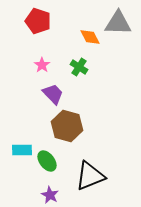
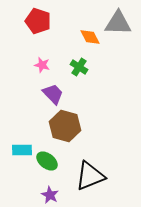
pink star: rotated 21 degrees counterclockwise
brown hexagon: moved 2 px left
green ellipse: rotated 15 degrees counterclockwise
